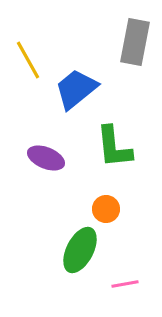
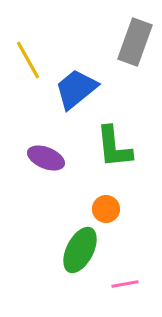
gray rectangle: rotated 9 degrees clockwise
